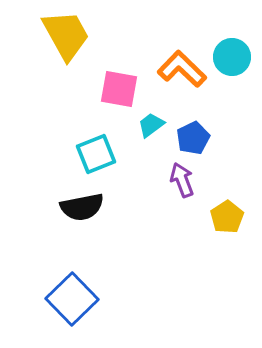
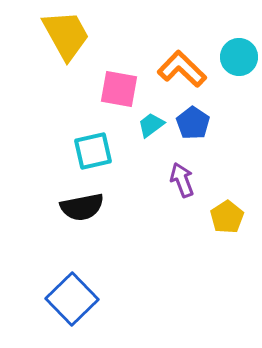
cyan circle: moved 7 px right
blue pentagon: moved 15 px up; rotated 12 degrees counterclockwise
cyan square: moved 3 px left, 3 px up; rotated 9 degrees clockwise
